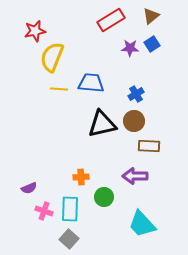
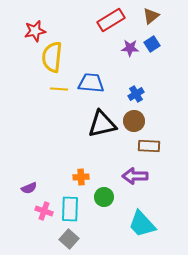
yellow semicircle: rotated 16 degrees counterclockwise
